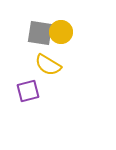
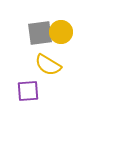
gray square: rotated 16 degrees counterclockwise
purple square: rotated 10 degrees clockwise
